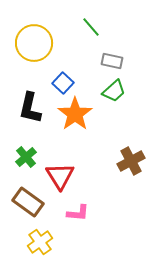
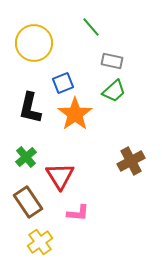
blue square: rotated 25 degrees clockwise
brown rectangle: rotated 20 degrees clockwise
